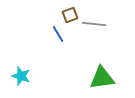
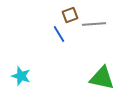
gray line: rotated 10 degrees counterclockwise
blue line: moved 1 px right
green triangle: rotated 20 degrees clockwise
